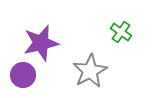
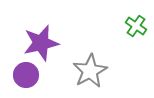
green cross: moved 15 px right, 6 px up
purple circle: moved 3 px right
